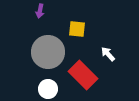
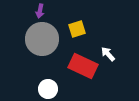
yellow square: rotated 24 degrees counterclockwise
gray circle: moved 6 px left, 13 px up
red rectangle: moved 9 px up; rotated 20 degrees counterclockwise
